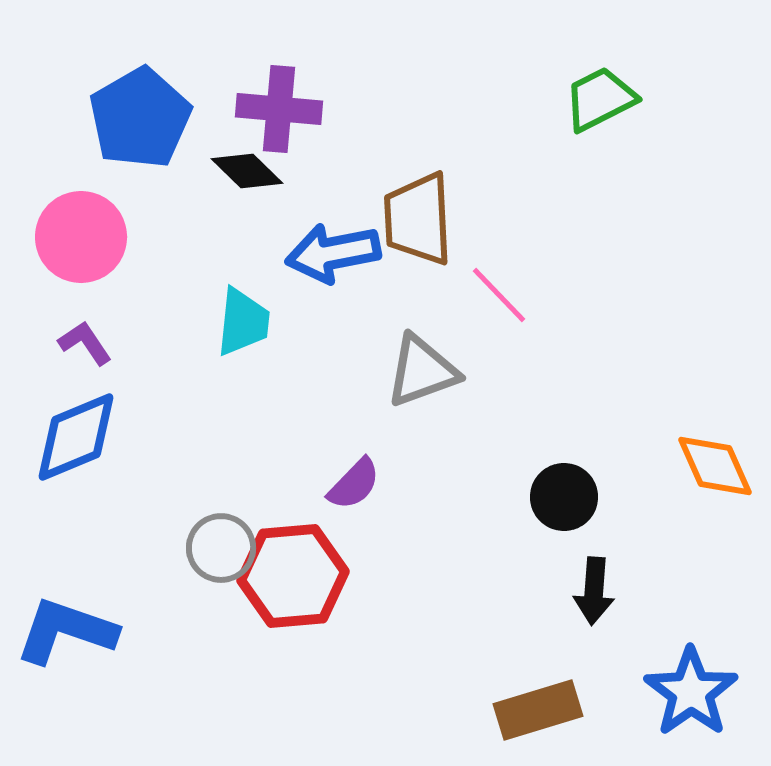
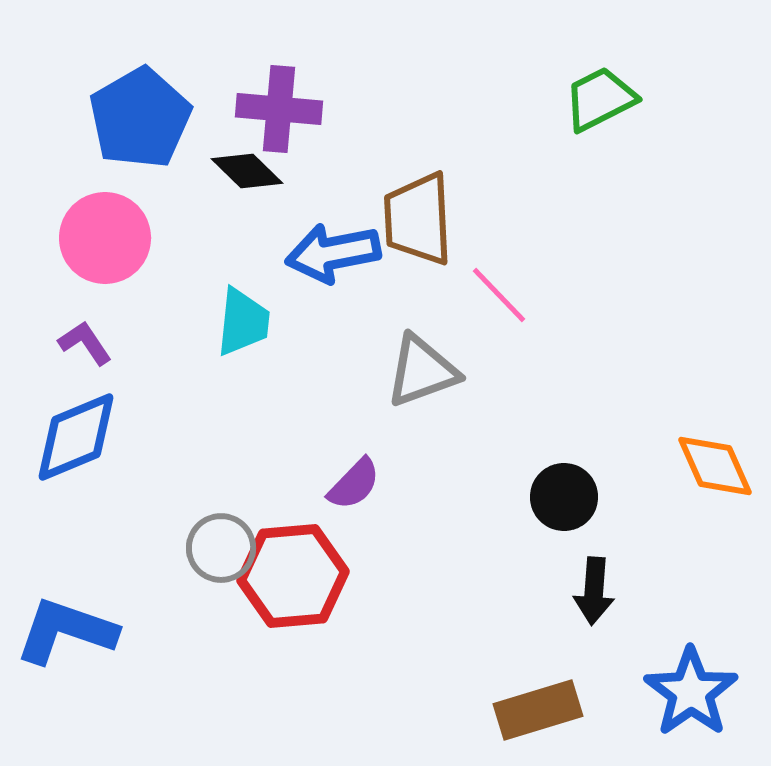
pink circle: moved 24 px right, 1 px down
